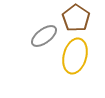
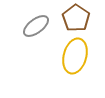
gray ellipse: moved 8 px left, 10 px up
